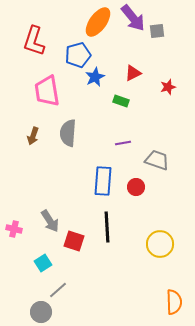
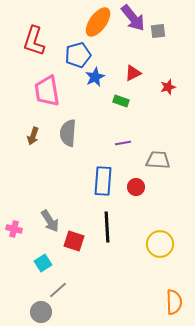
gray square: moved 1 px right
gray trapezoid: moved 1 px right; rotated 15 degrees counterclockwise
